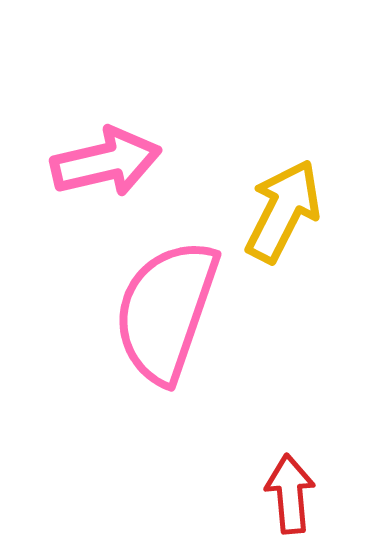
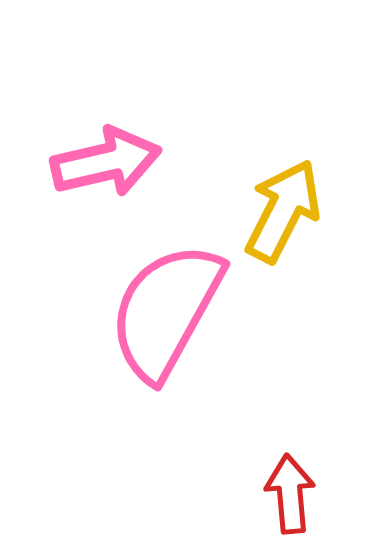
pink semicircle: rotated 10 degrees clockwise
